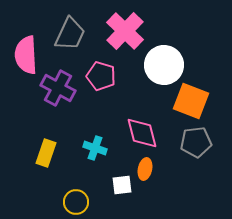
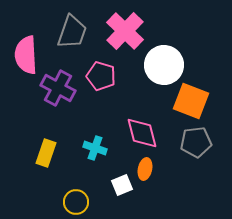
gray trapezoid: moved 2 px right, 2 px up; rotated 6 degrees counterclockwise
white square: rotated 15 degrees counterclockwise
